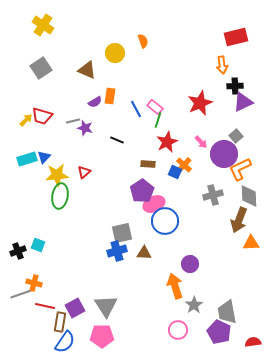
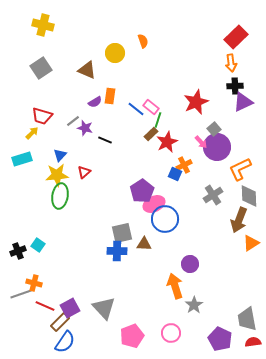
yellow cross at (43, 25): rotated 20 degrees counterclockwise
red rectangle at (236, 37): rotated 30 degrees counterclockwise
orange arrow at (222, 65): moved 9 px right, 2 px up
red star at (200, 103): moved 4 px left, 1 px up
pink rectangle at (155, 107): moved 4 px left
blue line at (136, 109): rotated 24 degrees counterclockwise
yellow arrow at (26, 120): moved 6 px right, 13 px down
gray line at (73, 121): rotated 24 degrees counterclockwise
gray square at (236, 136): moved 22 px left, 7 px up
black line at (117, 140): moved 12 px left
purple circle at (224, 154): moved 7 px left, 7 px up
blue triangle at (44, 157): moved 16 px right, 2 px up
cyan rectangle at (27, 159): moved 5 px left
brown rectangle at (148, 164): moved 3 px right, 30 px up; rotated 48 degrees counterclockwise
orange cross at (184, 165): rotated 21 degrees clockwise
blue square at (175, 172): moved 2 px down
gray cross at (213, 195): rotated 18 degrees counterclockwise
blue circle at (165, 221): moved 2 px up
orange triangle at (251, 243): rotated 30 degrees counterclockwise
cyan square at (38, 245): rotated 16 degrees clockwise
blue cross at (117, 251): rotated 18 degrees clockwise
brown triangle at (144, 253): moved 9 px up
red line at (45, 306): rotated 12 degrees clockwise
gray triangle at (106, 306): moved 2 px left, 2 px down; rotated 10 degrees counterclockwise
purple square at (75, 308): moved 5 px left
gray trapezoid at (227, 312): moved 20 px right, 7 px down
brown rectangle at (60, 322): rotated 36 degrees clockwise
pink circle at (178, 330): moved 7 px left, 3 px down
purple pentagon at (219, 332): moved 1 px right, 7 px down
pink pentagon at (102, 336): moved 30 px right; rotated 20 degrees counterclockwise
